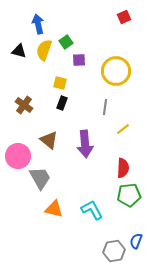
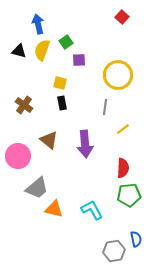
red square: moved 2 px left; rotated 24 degrees counterclockwise
yellow semicircle: moved 2 px left
yellow circle: moved 2 px right, 4 px down
black rectangle: rotated 32 degrees counterclockwise
gray trapezoid: moved 3 px left, 10 px down; rotated 80 degrees clockwise
blue semicircle: moved 2 px up; rotated 147 degrees clockwise
